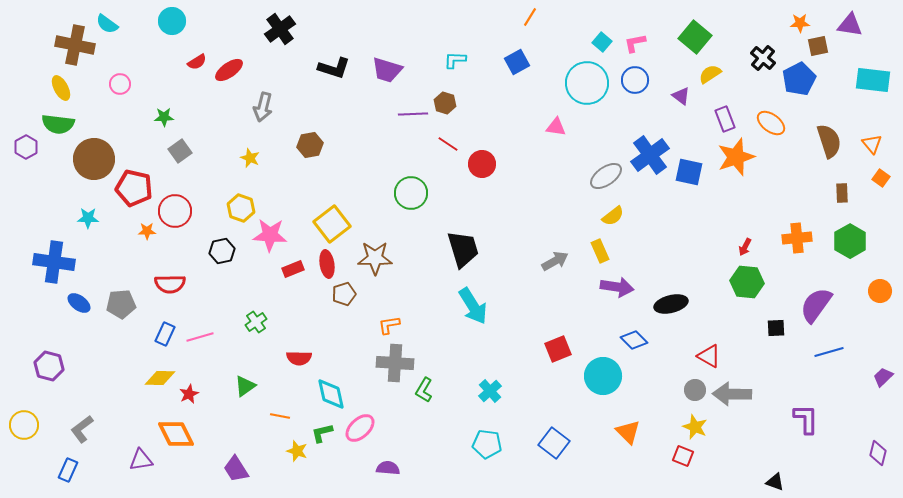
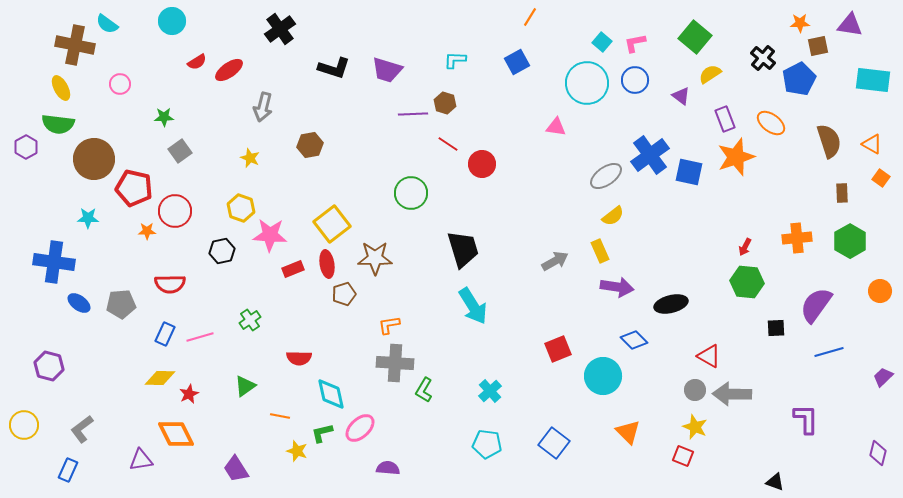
orange triangle at (872, 144): rotated 20 degrees counterclockwise
green cross at (256, 322): moved 6 px left, 2 px up
